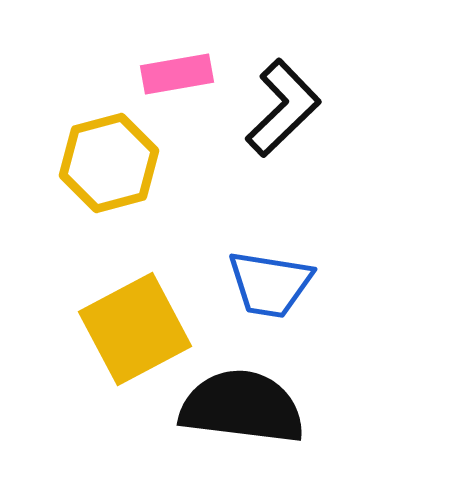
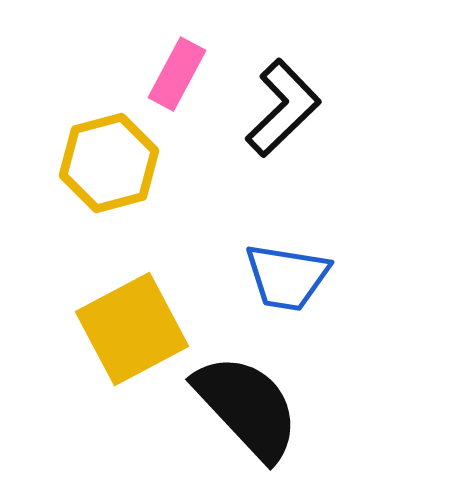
pink rectangle: rotated 52 degrees counterclockwise
blue trapezoid: moved 17 px right, 7 px up
yellow square: moved 3 px left
black semicircle: moved 5 px right; rotated 40 degrees clockwise
